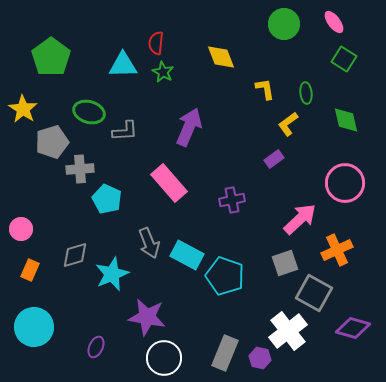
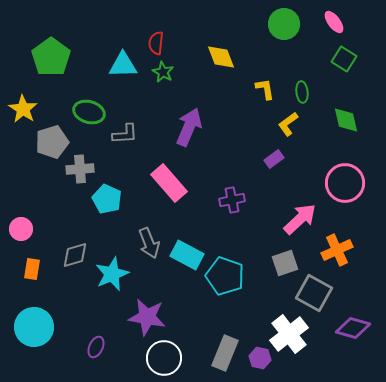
green ellipse at (306, 93): moved 4 px left, 1 px up
gray L-shape at (125, 131): moved 3 px down
orange rectangle at (30, 270): moved 2 px right, 1 px up; rotated 15 degrees counterclockwise
white cross at (288, 331): moved 1 px right, 3 px down
